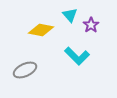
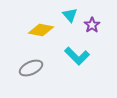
purple star: moved 1 px right
gray ellipse: moved 6 px right, 2 px up
